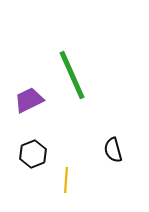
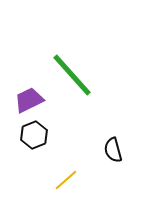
green line: rotated 18 degrees counterclockwise
black hexagon: moved 1 px right, 19 px up
yellow line: rotated 45 degrees clockwise
